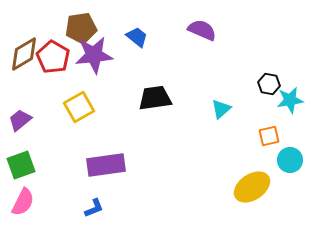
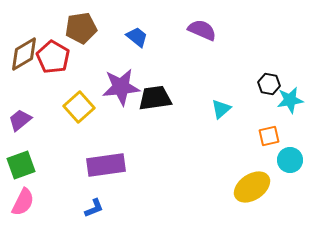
purple star: moved 27 px right, 32 px down
yellow square: rotated 12 degrees counterclockwise
